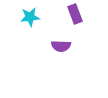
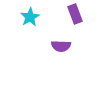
cyan star: rotated 24 degrees counterclockwise
